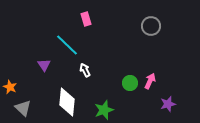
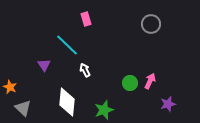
gray circle: moved 2 px up
